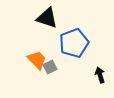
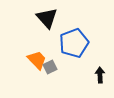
black triangle: rotated 30 degrees clockwise
black arrow: rotated 14 degrees clockwise
